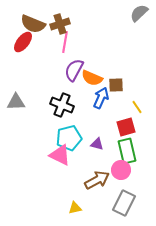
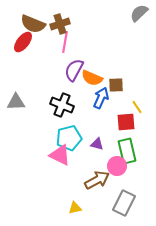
red square: moved 5 px up; rotated 12 degrees clockwise
pink circle: moved 4 px left, 4 px up
